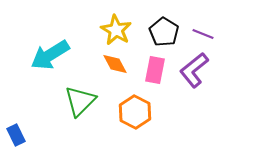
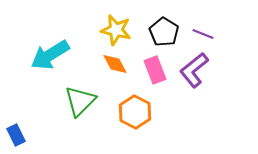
yellow star: rotated 16 degrees counterclockwise
pink rectangle: rotated 32 degrees counterclockwise
